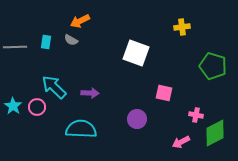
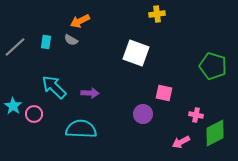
yellow cross: moved 25 px left, 13 px up
gray line: rotated 40 degrees counterclockwise
pink circle: moved 3 px left, 7 px down
purple circle: moved 6 px right, 5 px up
